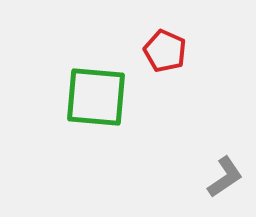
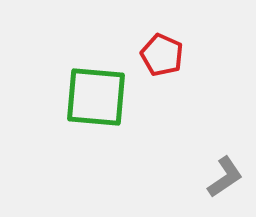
red pentagon: moved 3 px left, 4 px down
